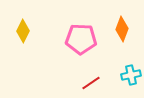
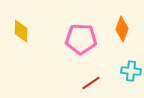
yellow diamond: moved 2 px left; rotated 25 degrees counterclockwise
cyan cross: moved 4 px up; rotated 18 degrees clockwise
